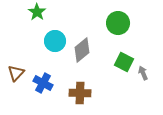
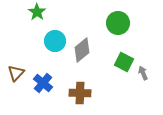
blue cross: rotated 12 degrees clockwise
